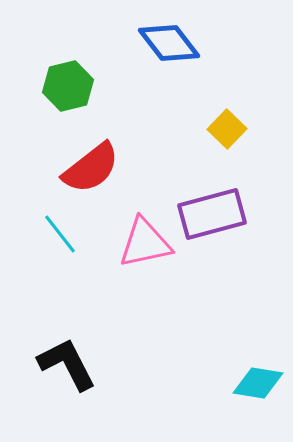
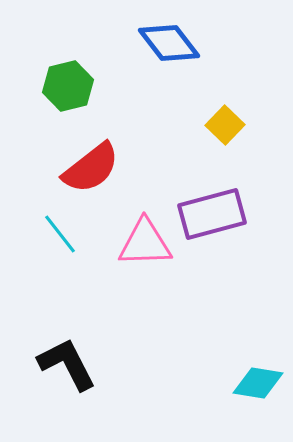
yellow square: moved 2 px left, 4 px up
pink triangle: rotated 10 degrees clockwise
